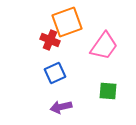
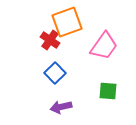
red cross: rotated 12 degrees clockwise
blue square: rotated 20 degrees counterclockwise
